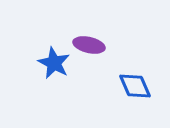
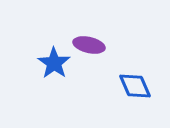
blue star: rotated 8 degrees clockwise
